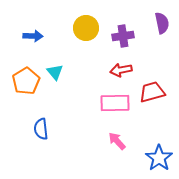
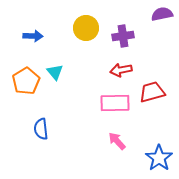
purple semicircle: moved 9 px up; rotated 90 degrees counterclockwise
